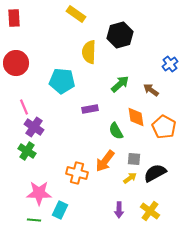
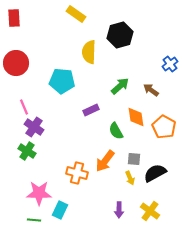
green arrow: moved 2 px down
purple rectangle: moved 1 px right, 1 px down; rotated 14 degrees counterclockwise
yellow arrow: rotated 104 degrees clockwise
